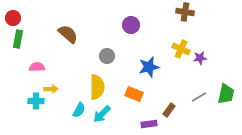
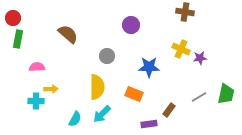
blue star: rotated 15 degrees clockwise
cyan semicircle: moved 4 px left, 9 px down
